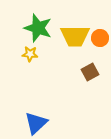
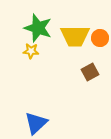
yellow star: moved 1 px right, 3 px up
